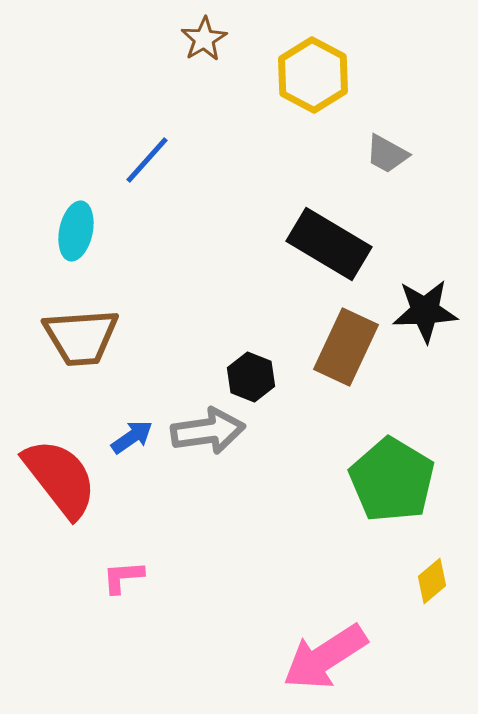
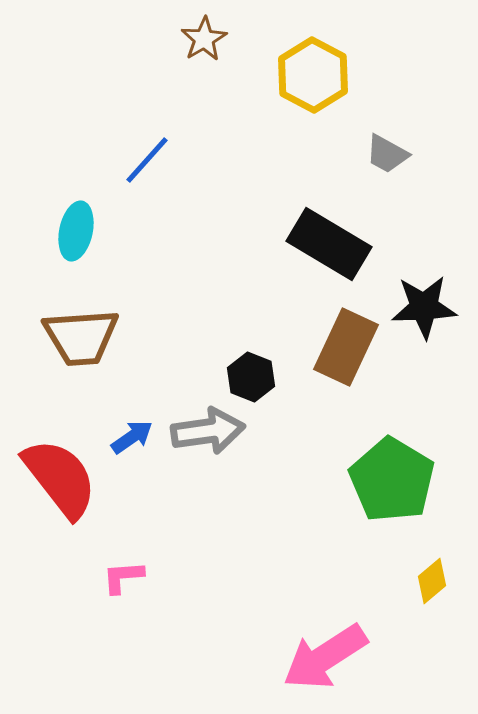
black star: moved 1 px left, 4 px up
